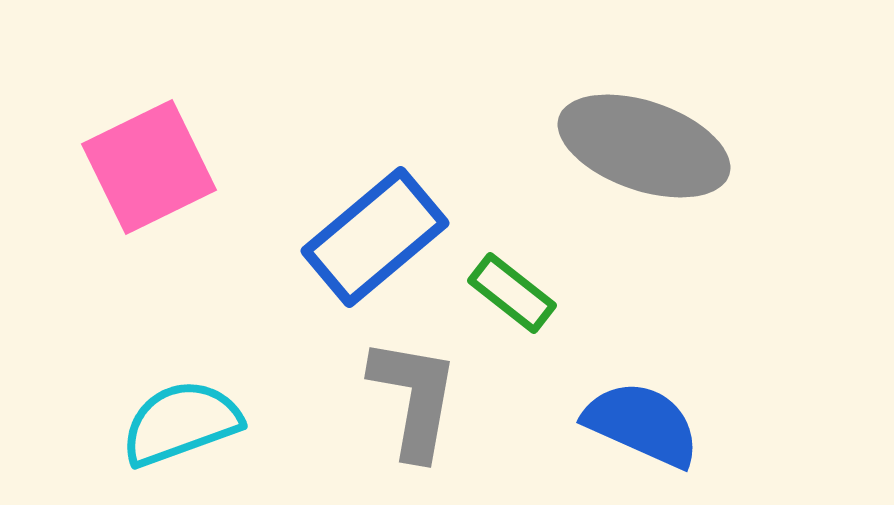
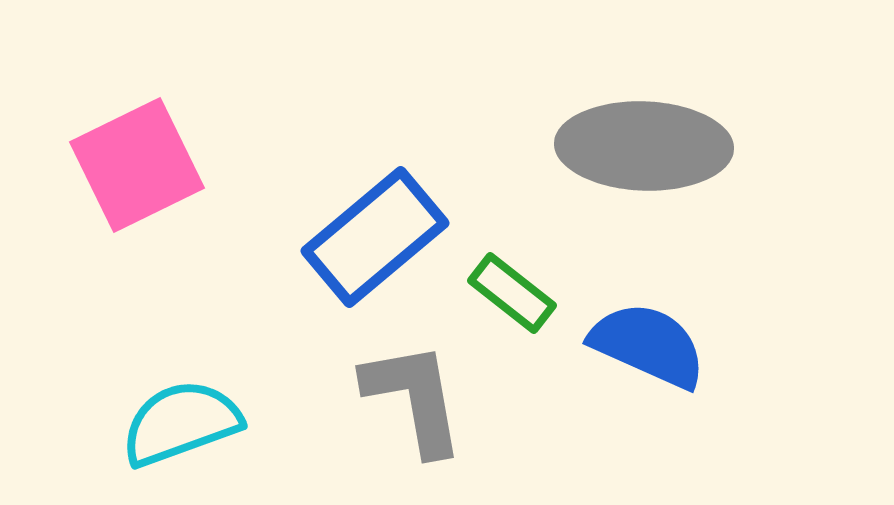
gray ellipse: rotated 17 degrees counterclockwise
pink square: moved 12 px left, 2 px up
gray L-shape: rotated 20 degrees counterclockwise
blue semicircle: moved 6 px right, 79 px up
